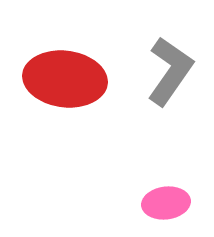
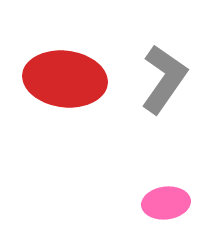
gray L-shape: moved 6 px left, 8 px down
